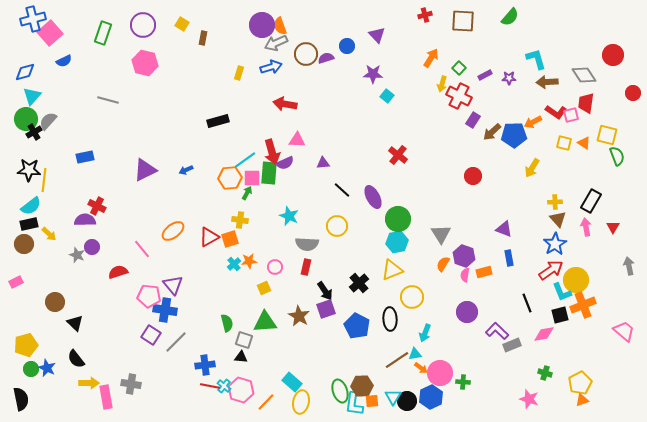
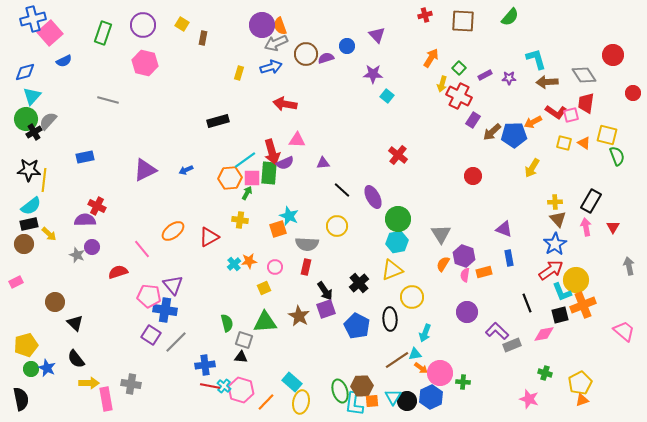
orange square at (230, 239): moved 48 px right, 10 px up
pink rectangle at (106, 397): moved 2 px down
